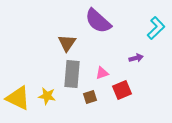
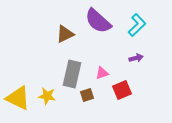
cyan L-shape: moved 19 px left, 3 px up
brown triangle: moved 2 px left, 9 px up; rotated 30 degrees clockwise
gray rectangle: rotated 8 degrees clockwise
brown square: moved 3 px left, 2 px up
